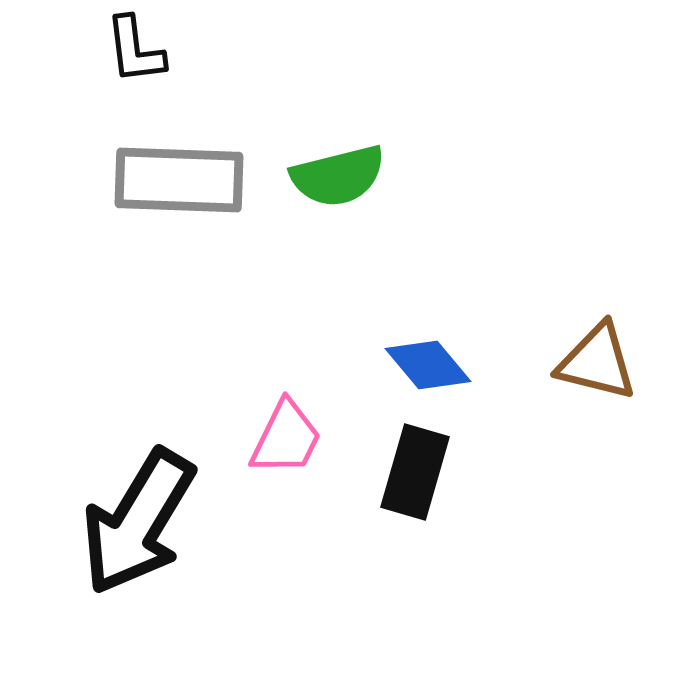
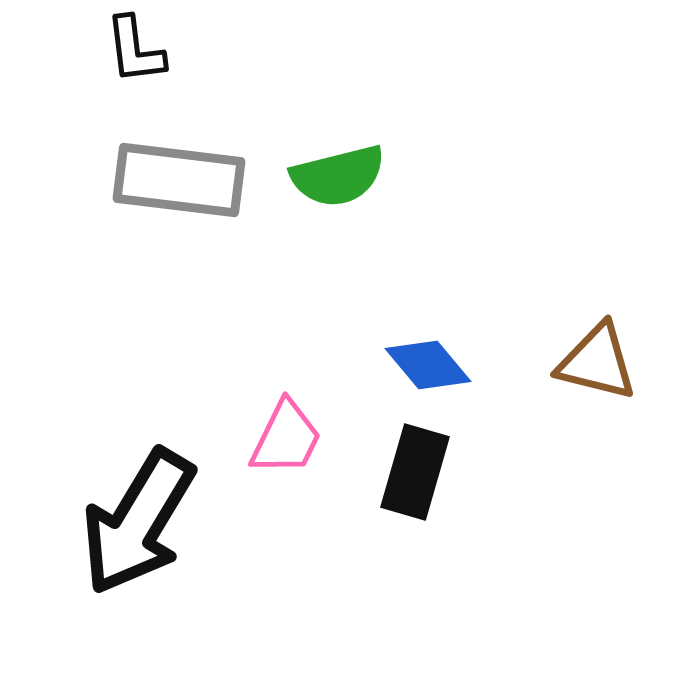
gray rectangle: rotated 5 degrees clockwise
